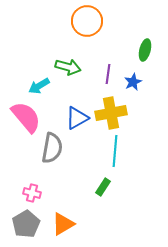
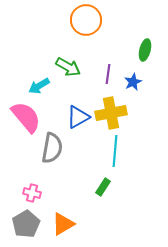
orange circle: moved 1 px left, 1 px up
green arrow: rotated 15 degrees clockwise
blue triangle: moved 1 px right, 1 px up
